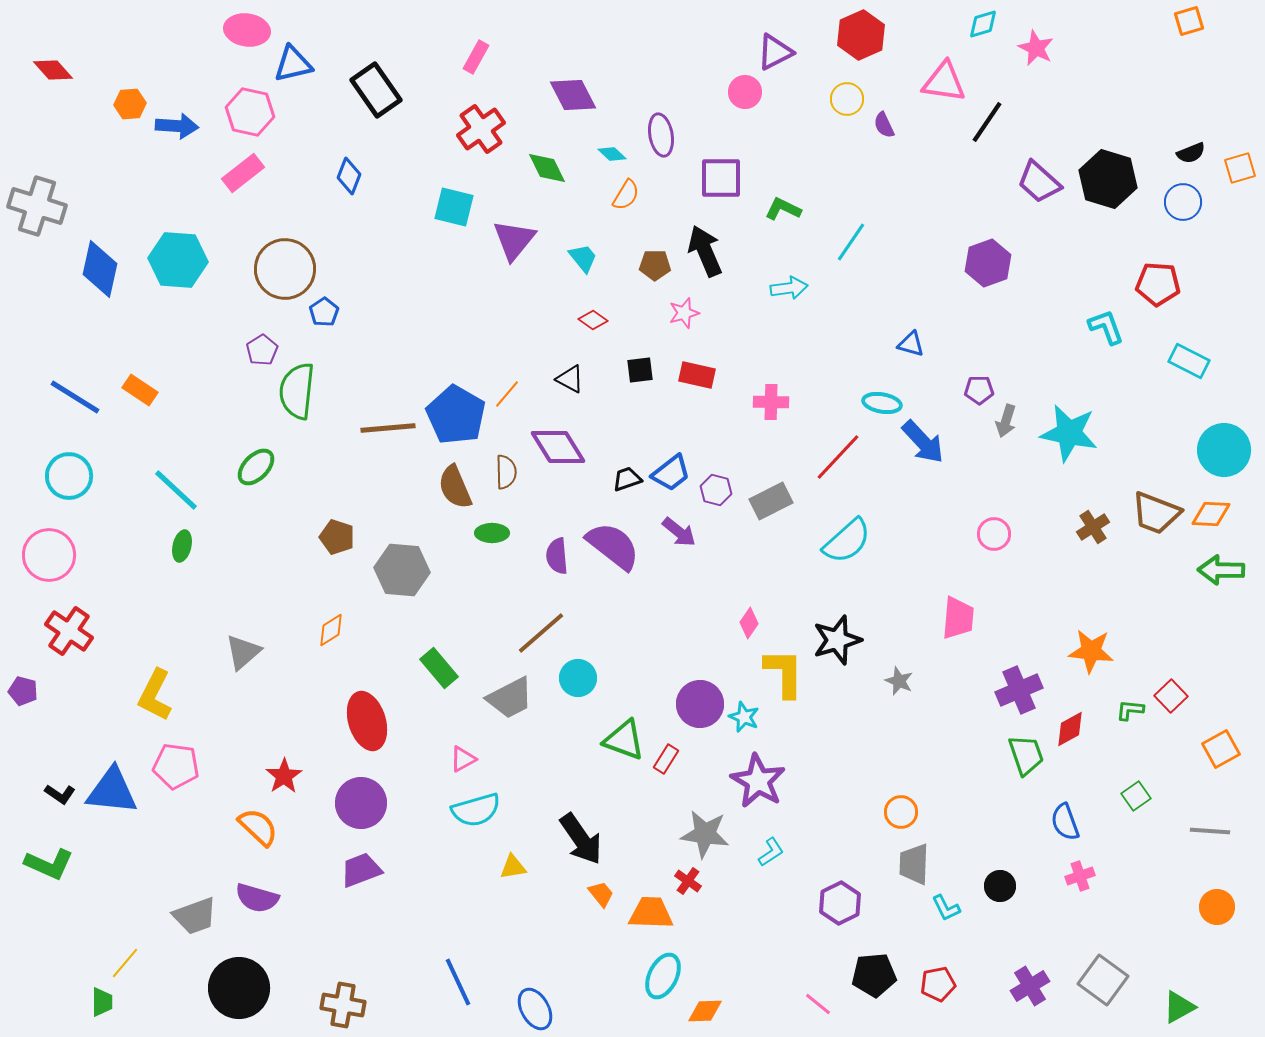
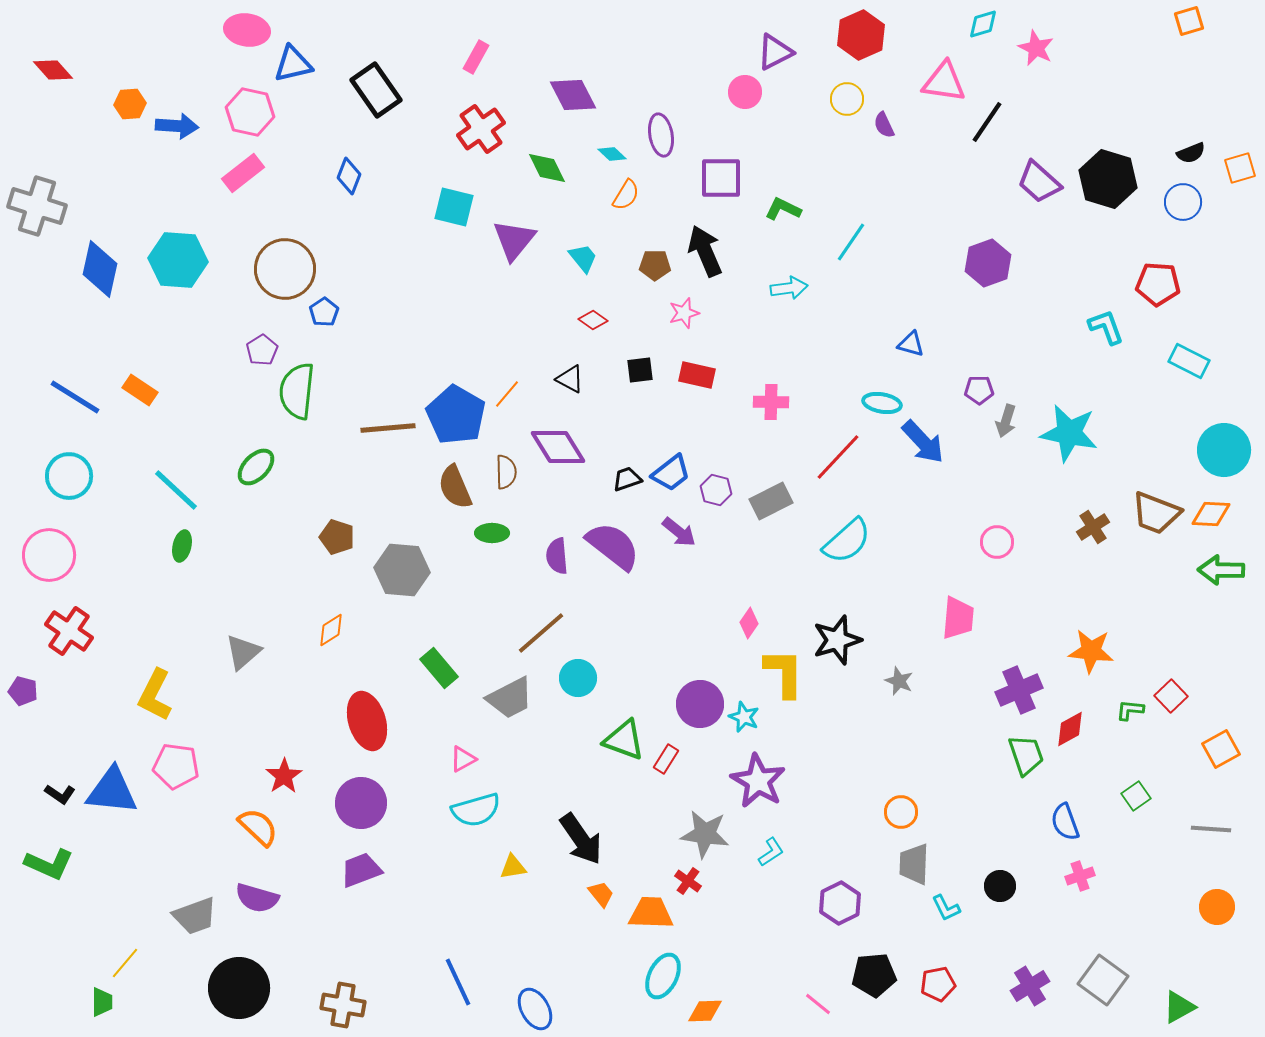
pink circle at (994, 534): moved 3 px right, 8 px down
gray line at (1210, 831): moved 1 px right, 2 px up
